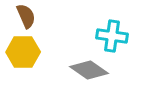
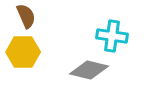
gray diamond: rotated 21 degrees counterclockwise
